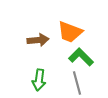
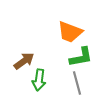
brown arrow: moved 14 px left, 21 px down; rotated 30 degrees counterclockwise
green L-shape: rotated 125 degrees clockwise
